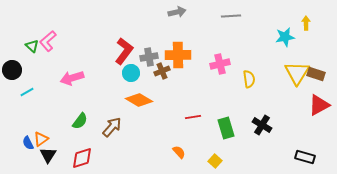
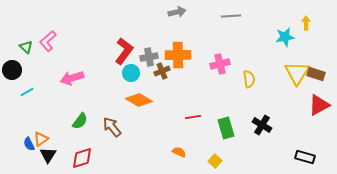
green triangle: moved 6 px left, 1 px down
brown arrow: rotated 80 degrees counterclockwise
blue semicircle: moved 1 px right, 1 px down
orange semicircle: rotated 24 degrees counterclockwise
